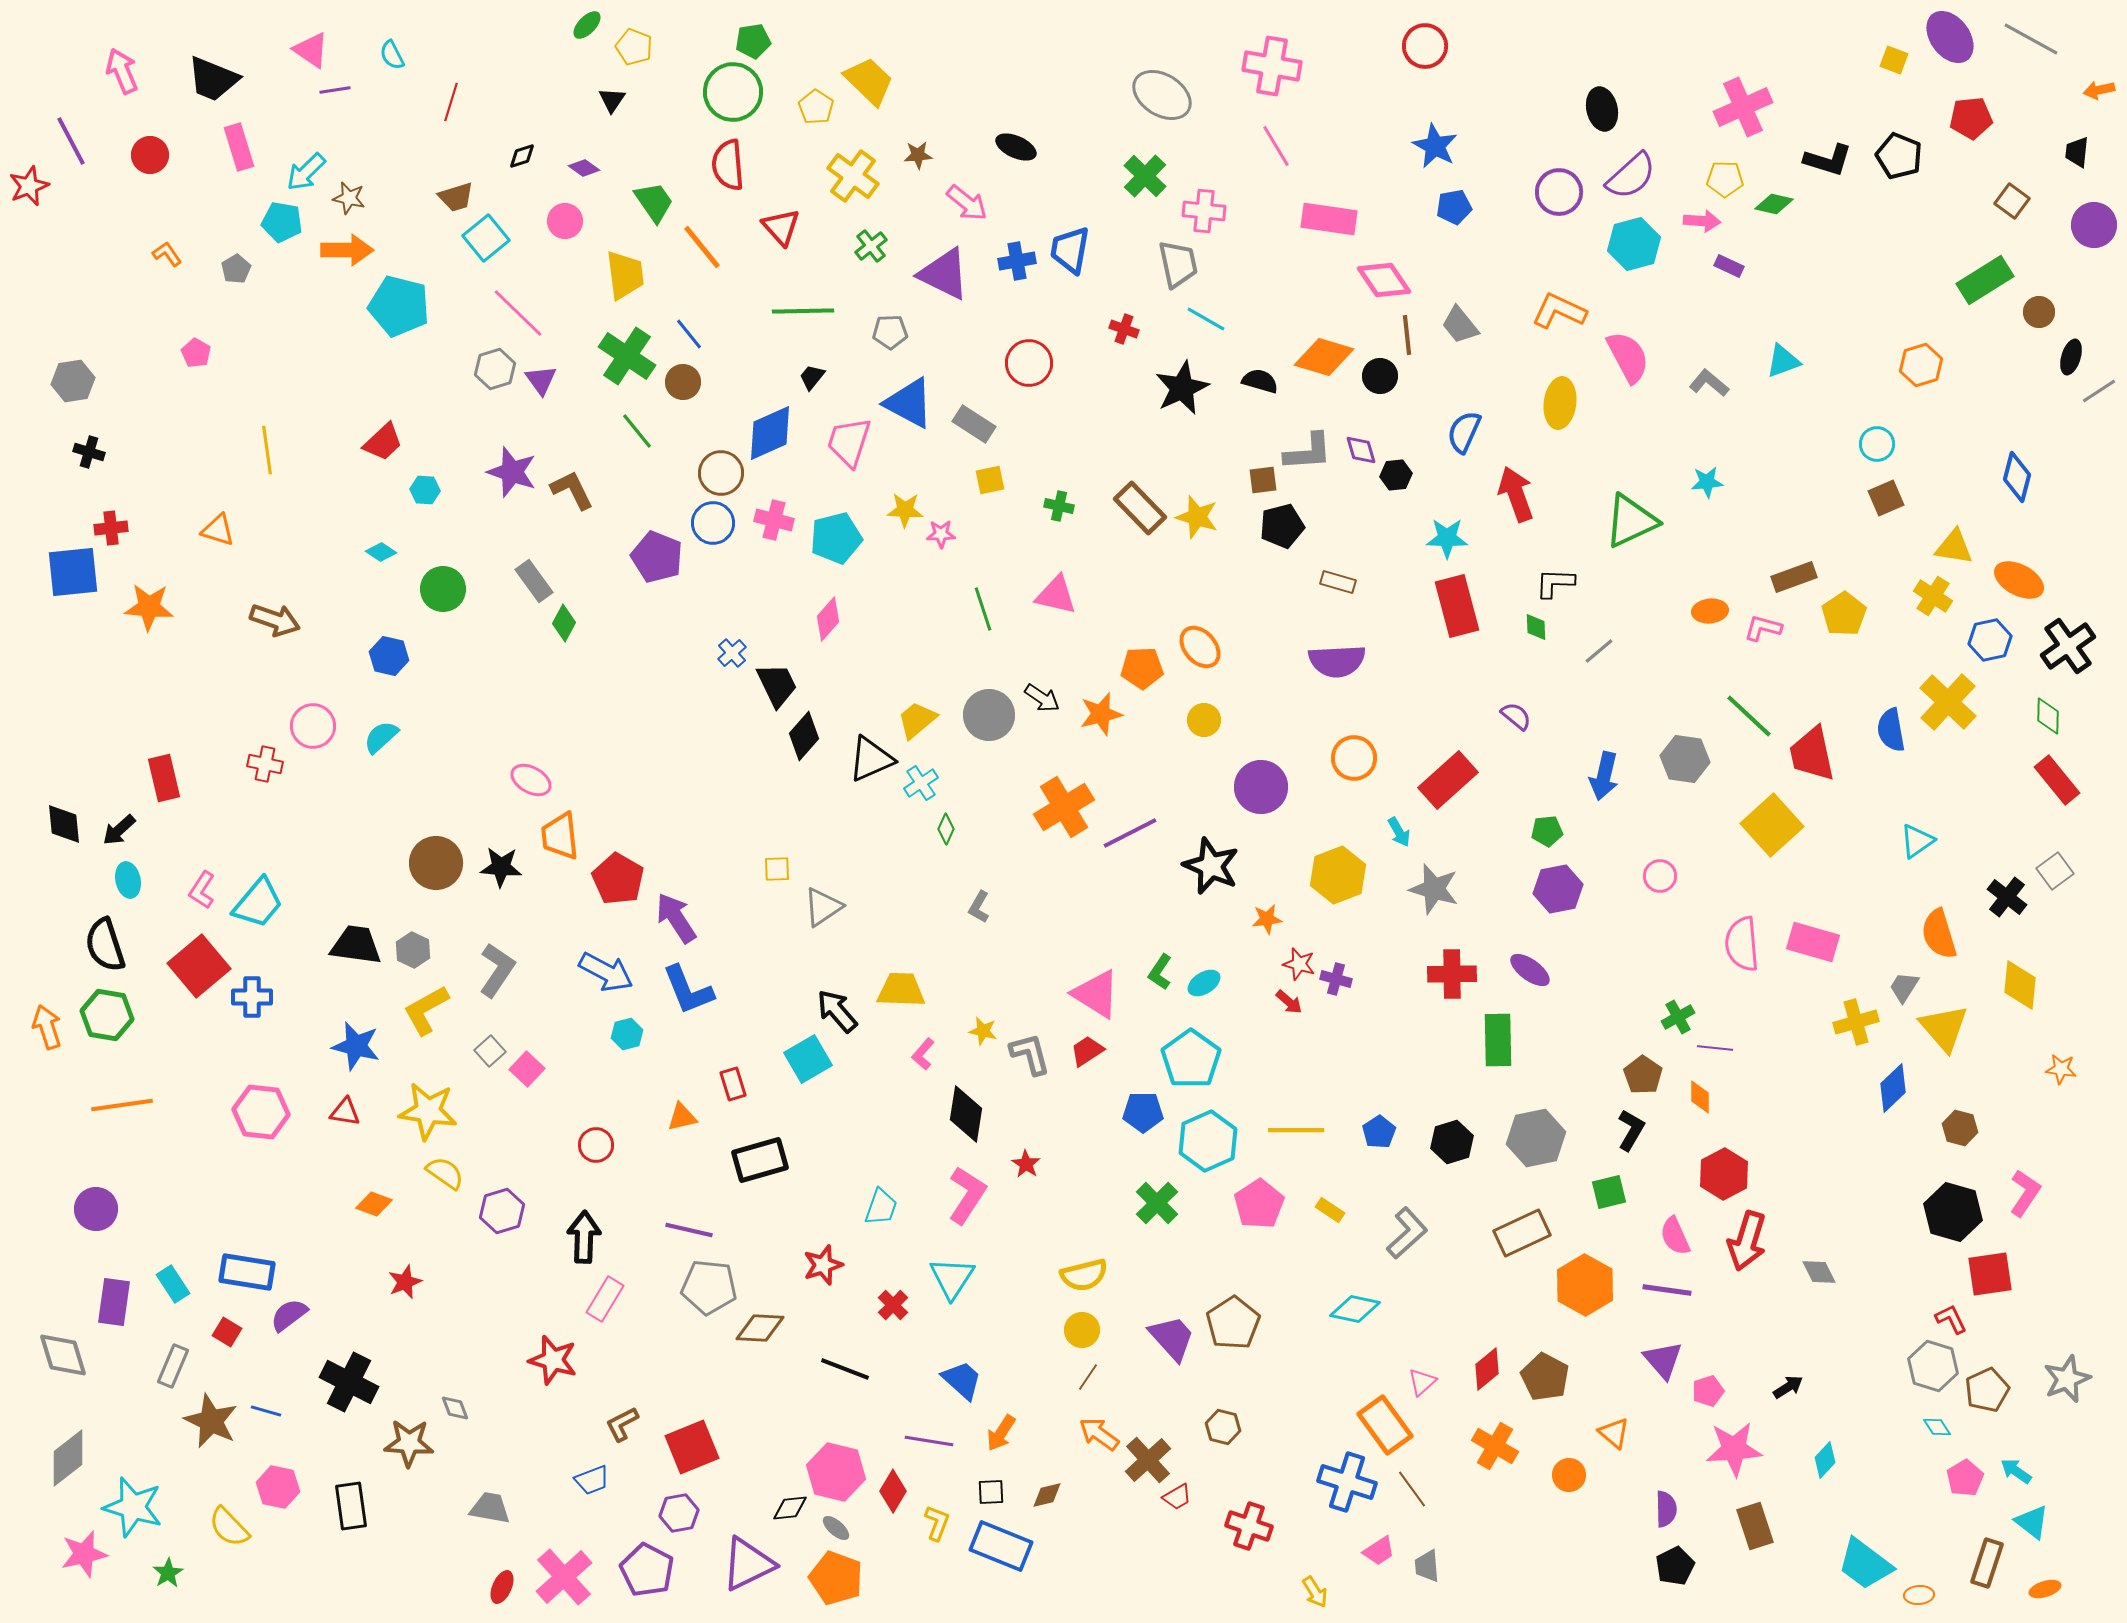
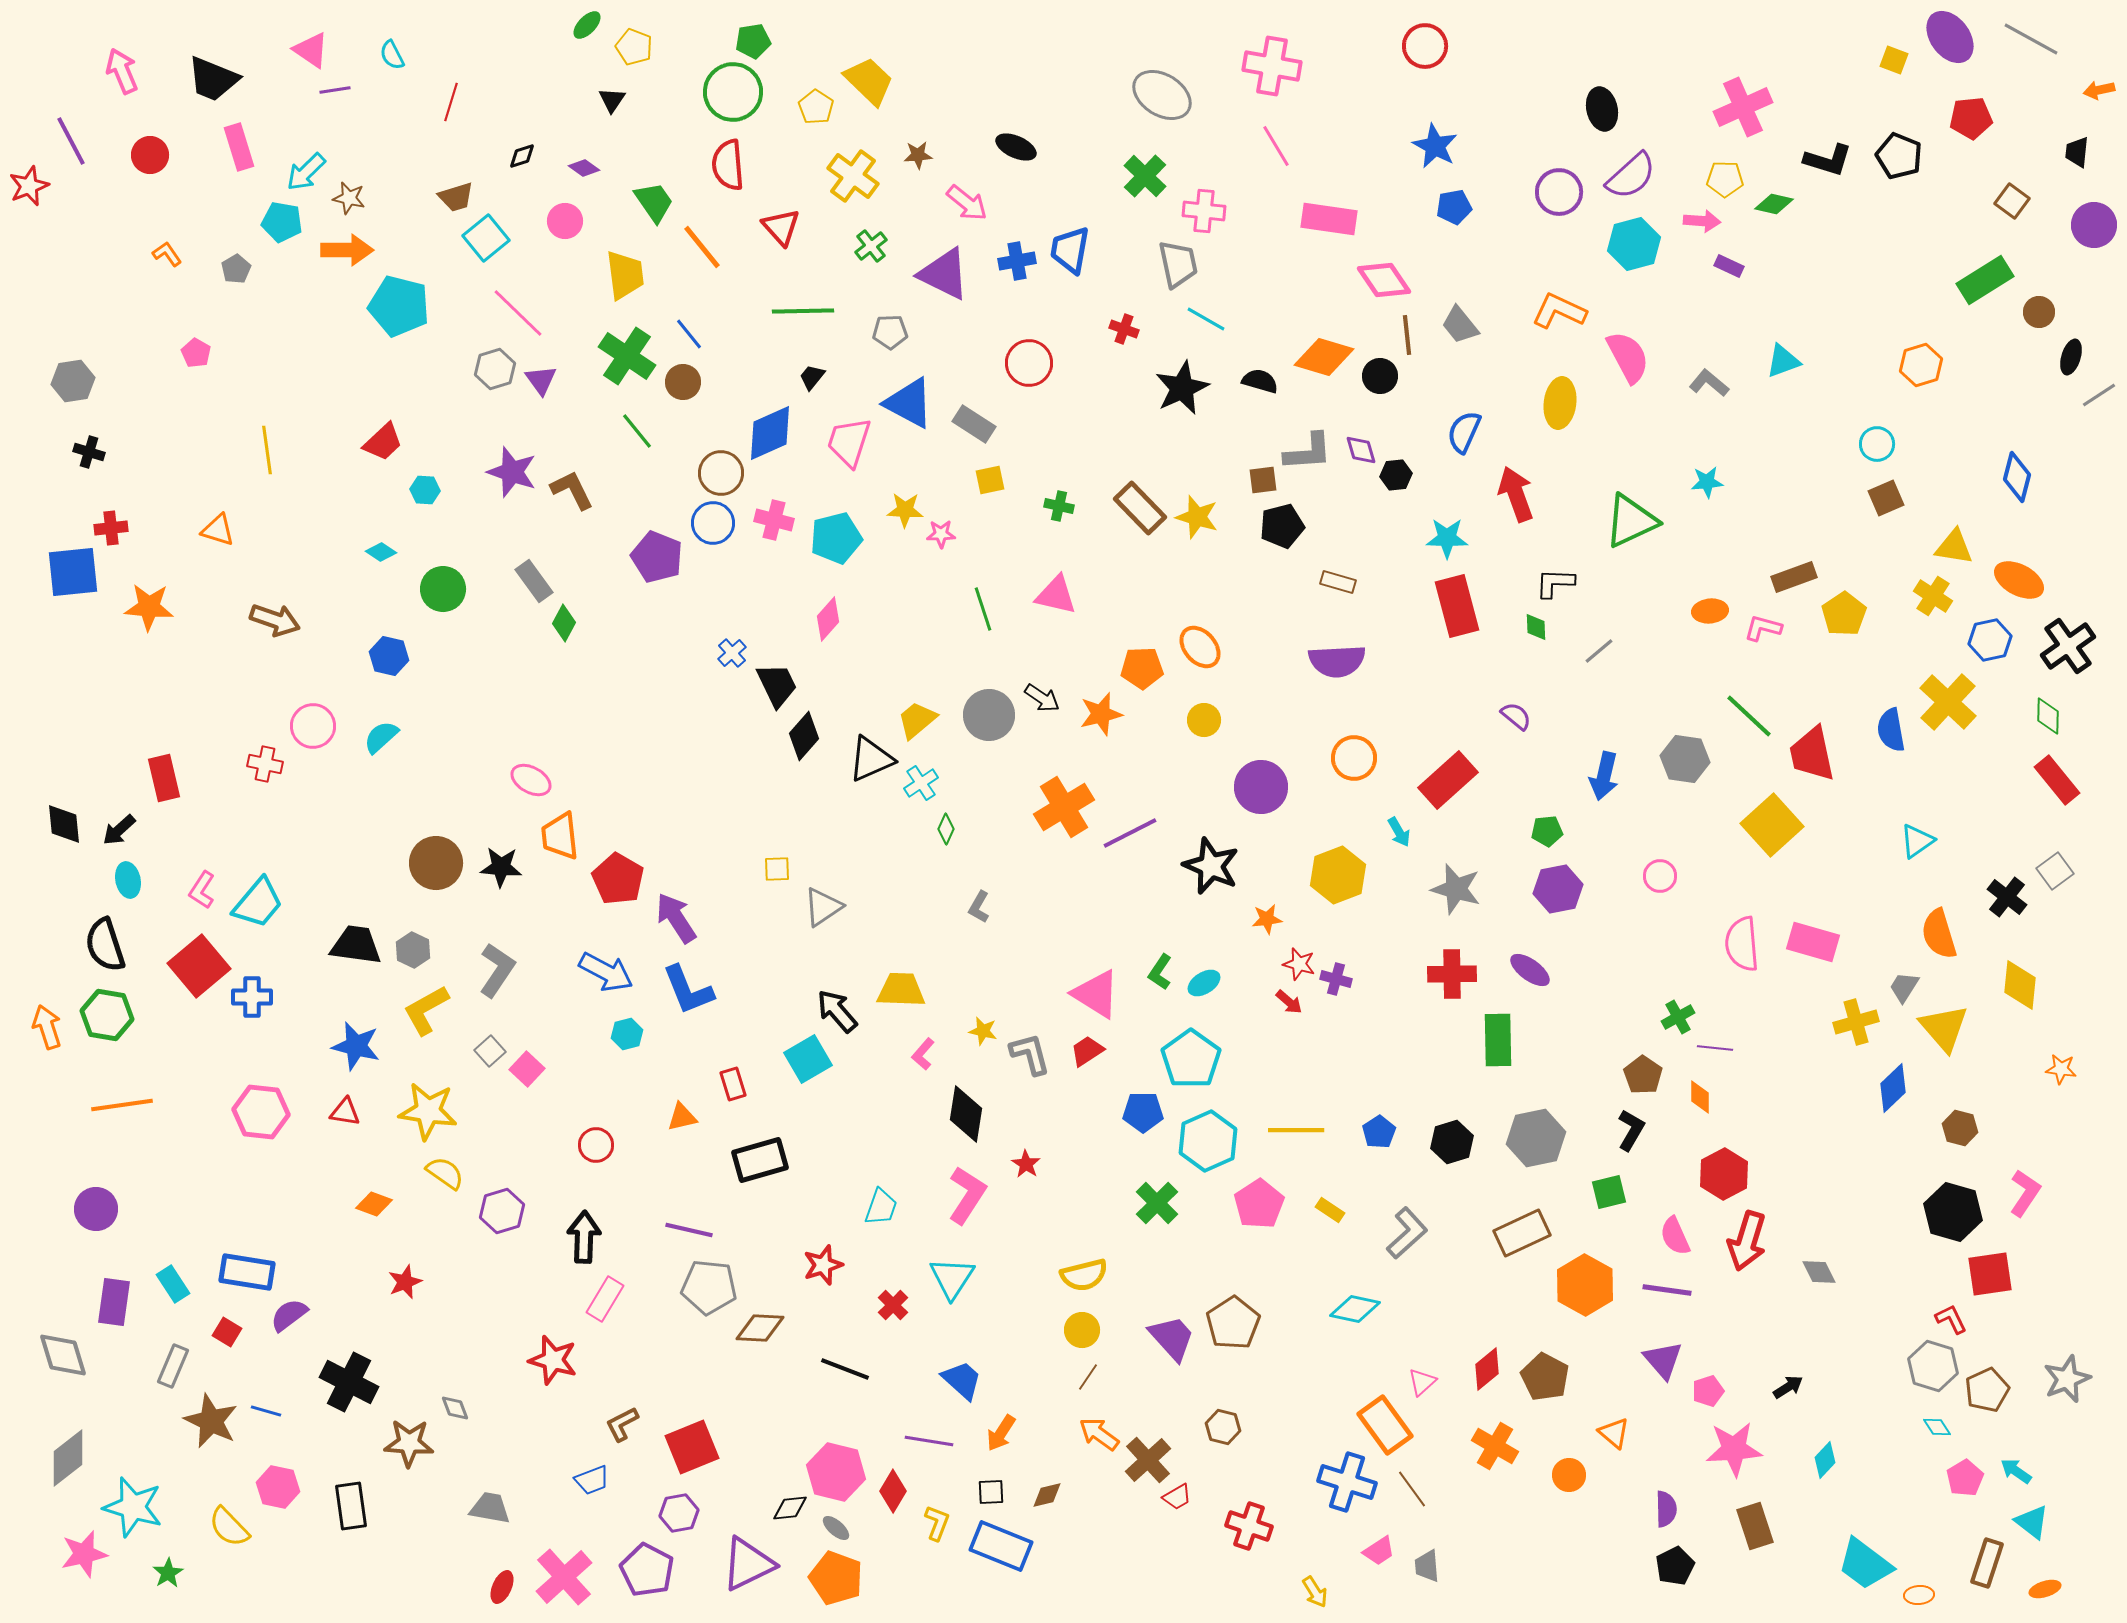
gray line at (2099, 391): moved 4 px down
gray star at (1434, 889): moved 22 px right
